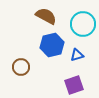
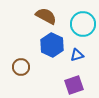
blue hexagon: rotated 20 degrees counterclockwise
